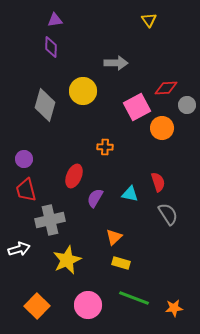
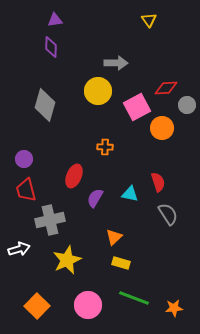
yellow circle: moved 15 px right
